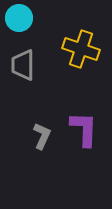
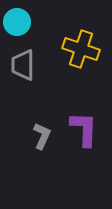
cyan circle: moved 2 px left, 4 px down
